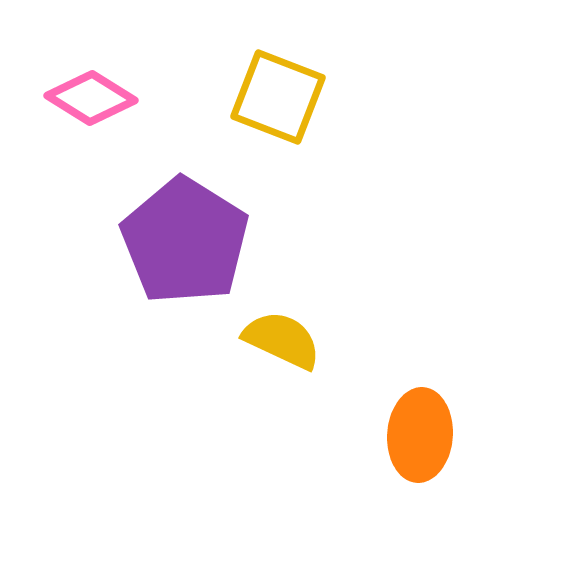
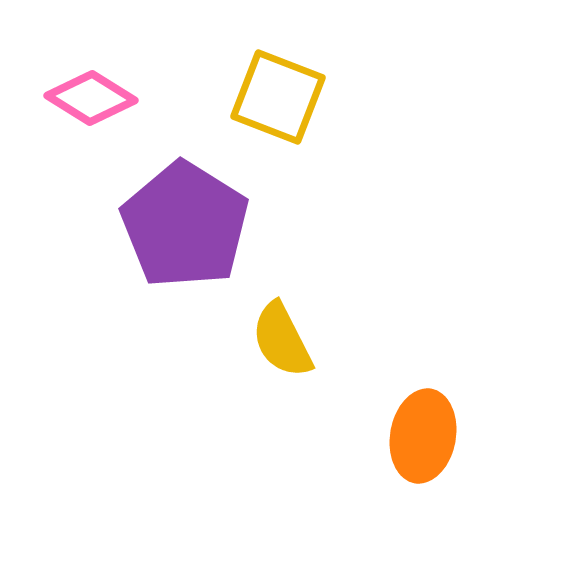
purple pentagon: moved 16 px up
yellow semicircle: rotated 142 degrees counterclockwise
orange ellipse: moved 3 px right, 1 px down; rotated 6 degrees clockwise
